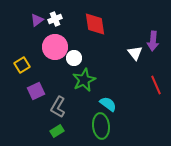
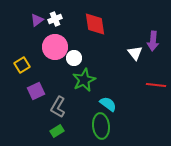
red line: rotated 60 degrees counterclockwise
